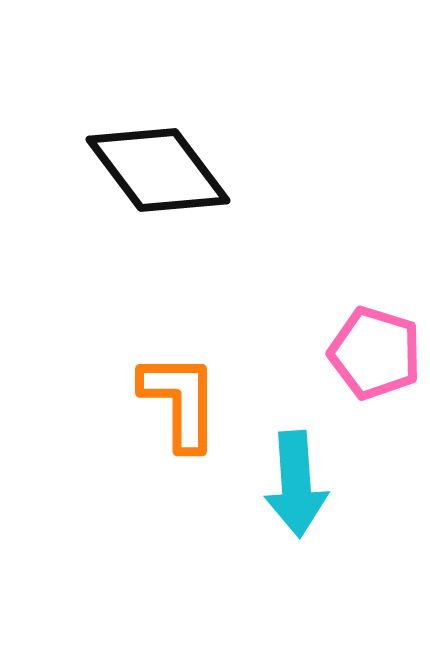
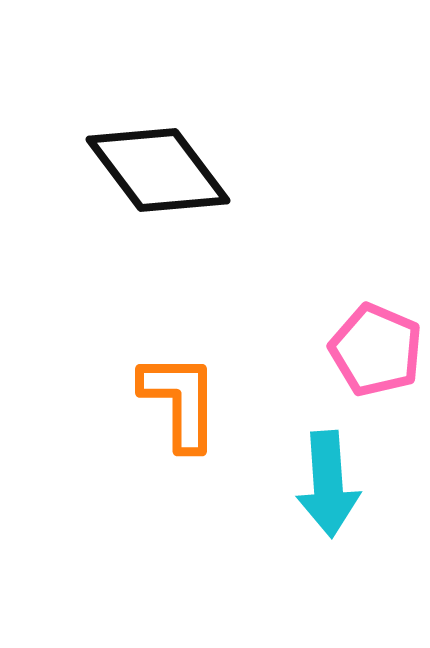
pink pentagon: moved 1 px right, 3 px up; rotated 6 degrees clockwise
cyan arrow: moved 32 px right
